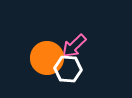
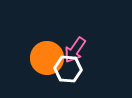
pink arrow: moved 1 px right, 4 px down; rotated 12 degrees counterclockwise
